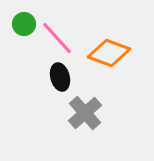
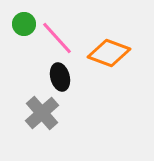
gray cross: moved 43 px left
